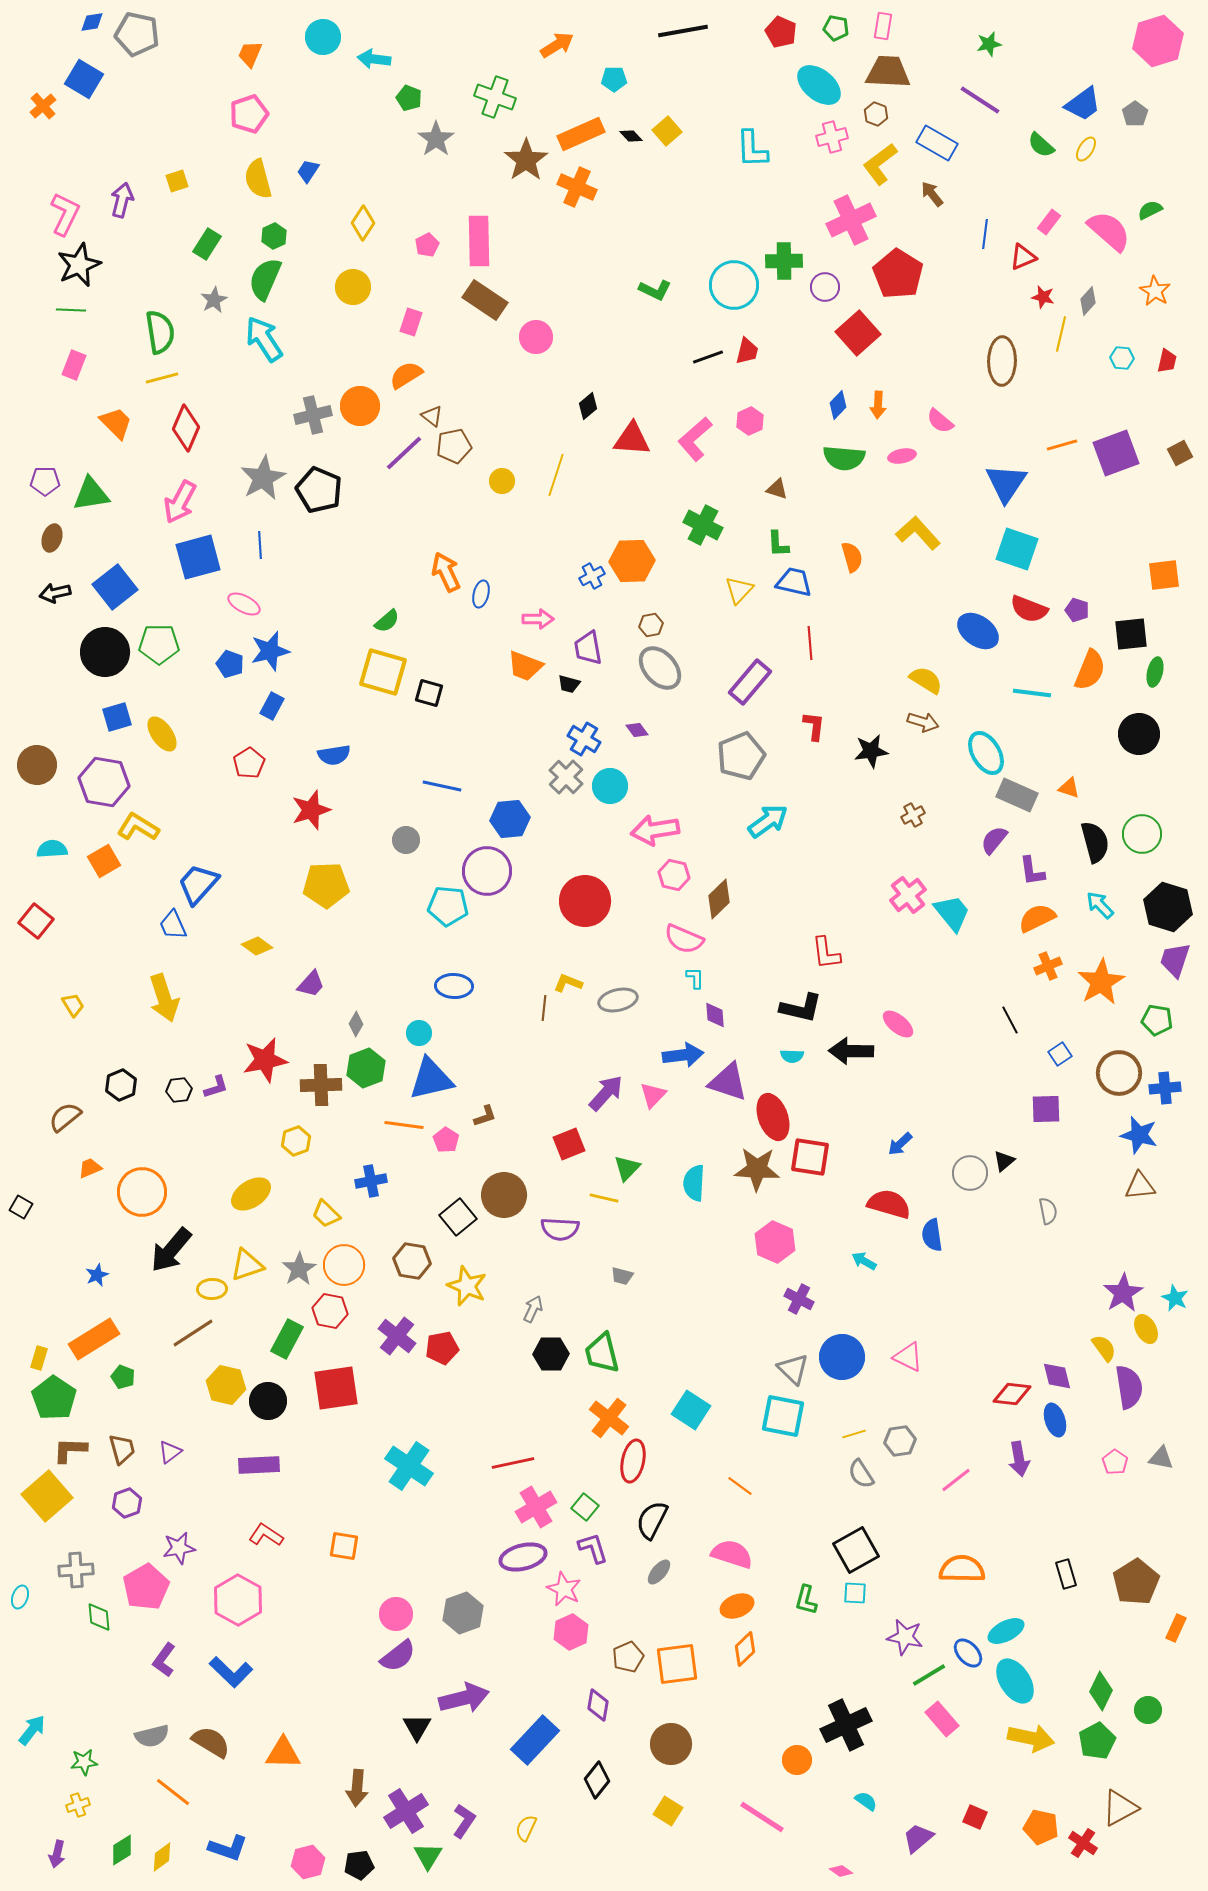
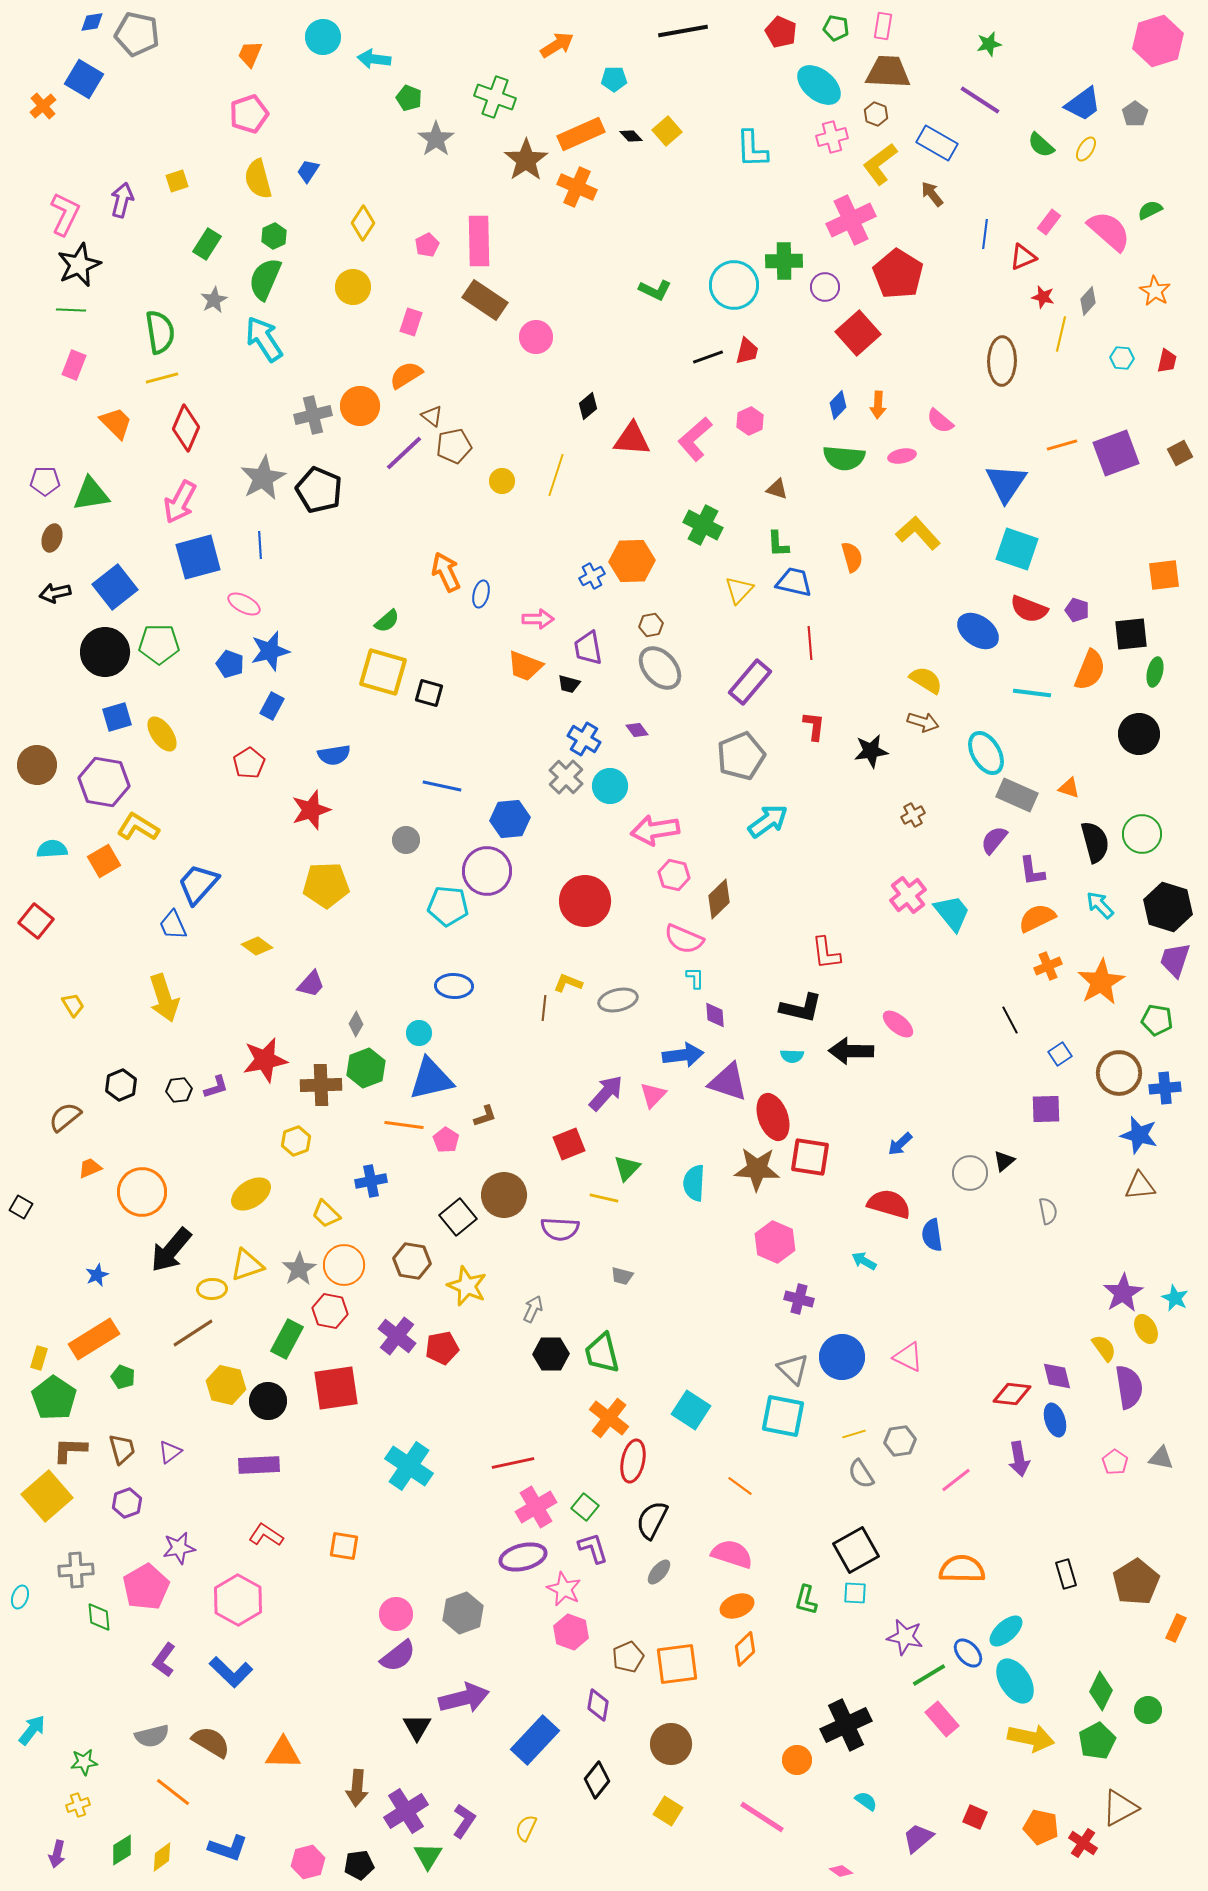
purple cross at (799, 1299): rotated 12 degrees counterclockwise
cyan ellipse at (1006, 1631): rotated 15 degrees counterclockwise
pink hexagon at (571, 1632): rotated 16 degrees counterclockwise
